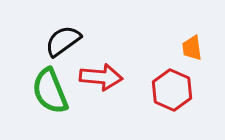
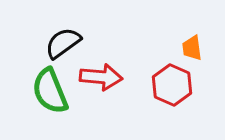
black semicircle: moved 2 px down
red hexagon: moved 5 px up
